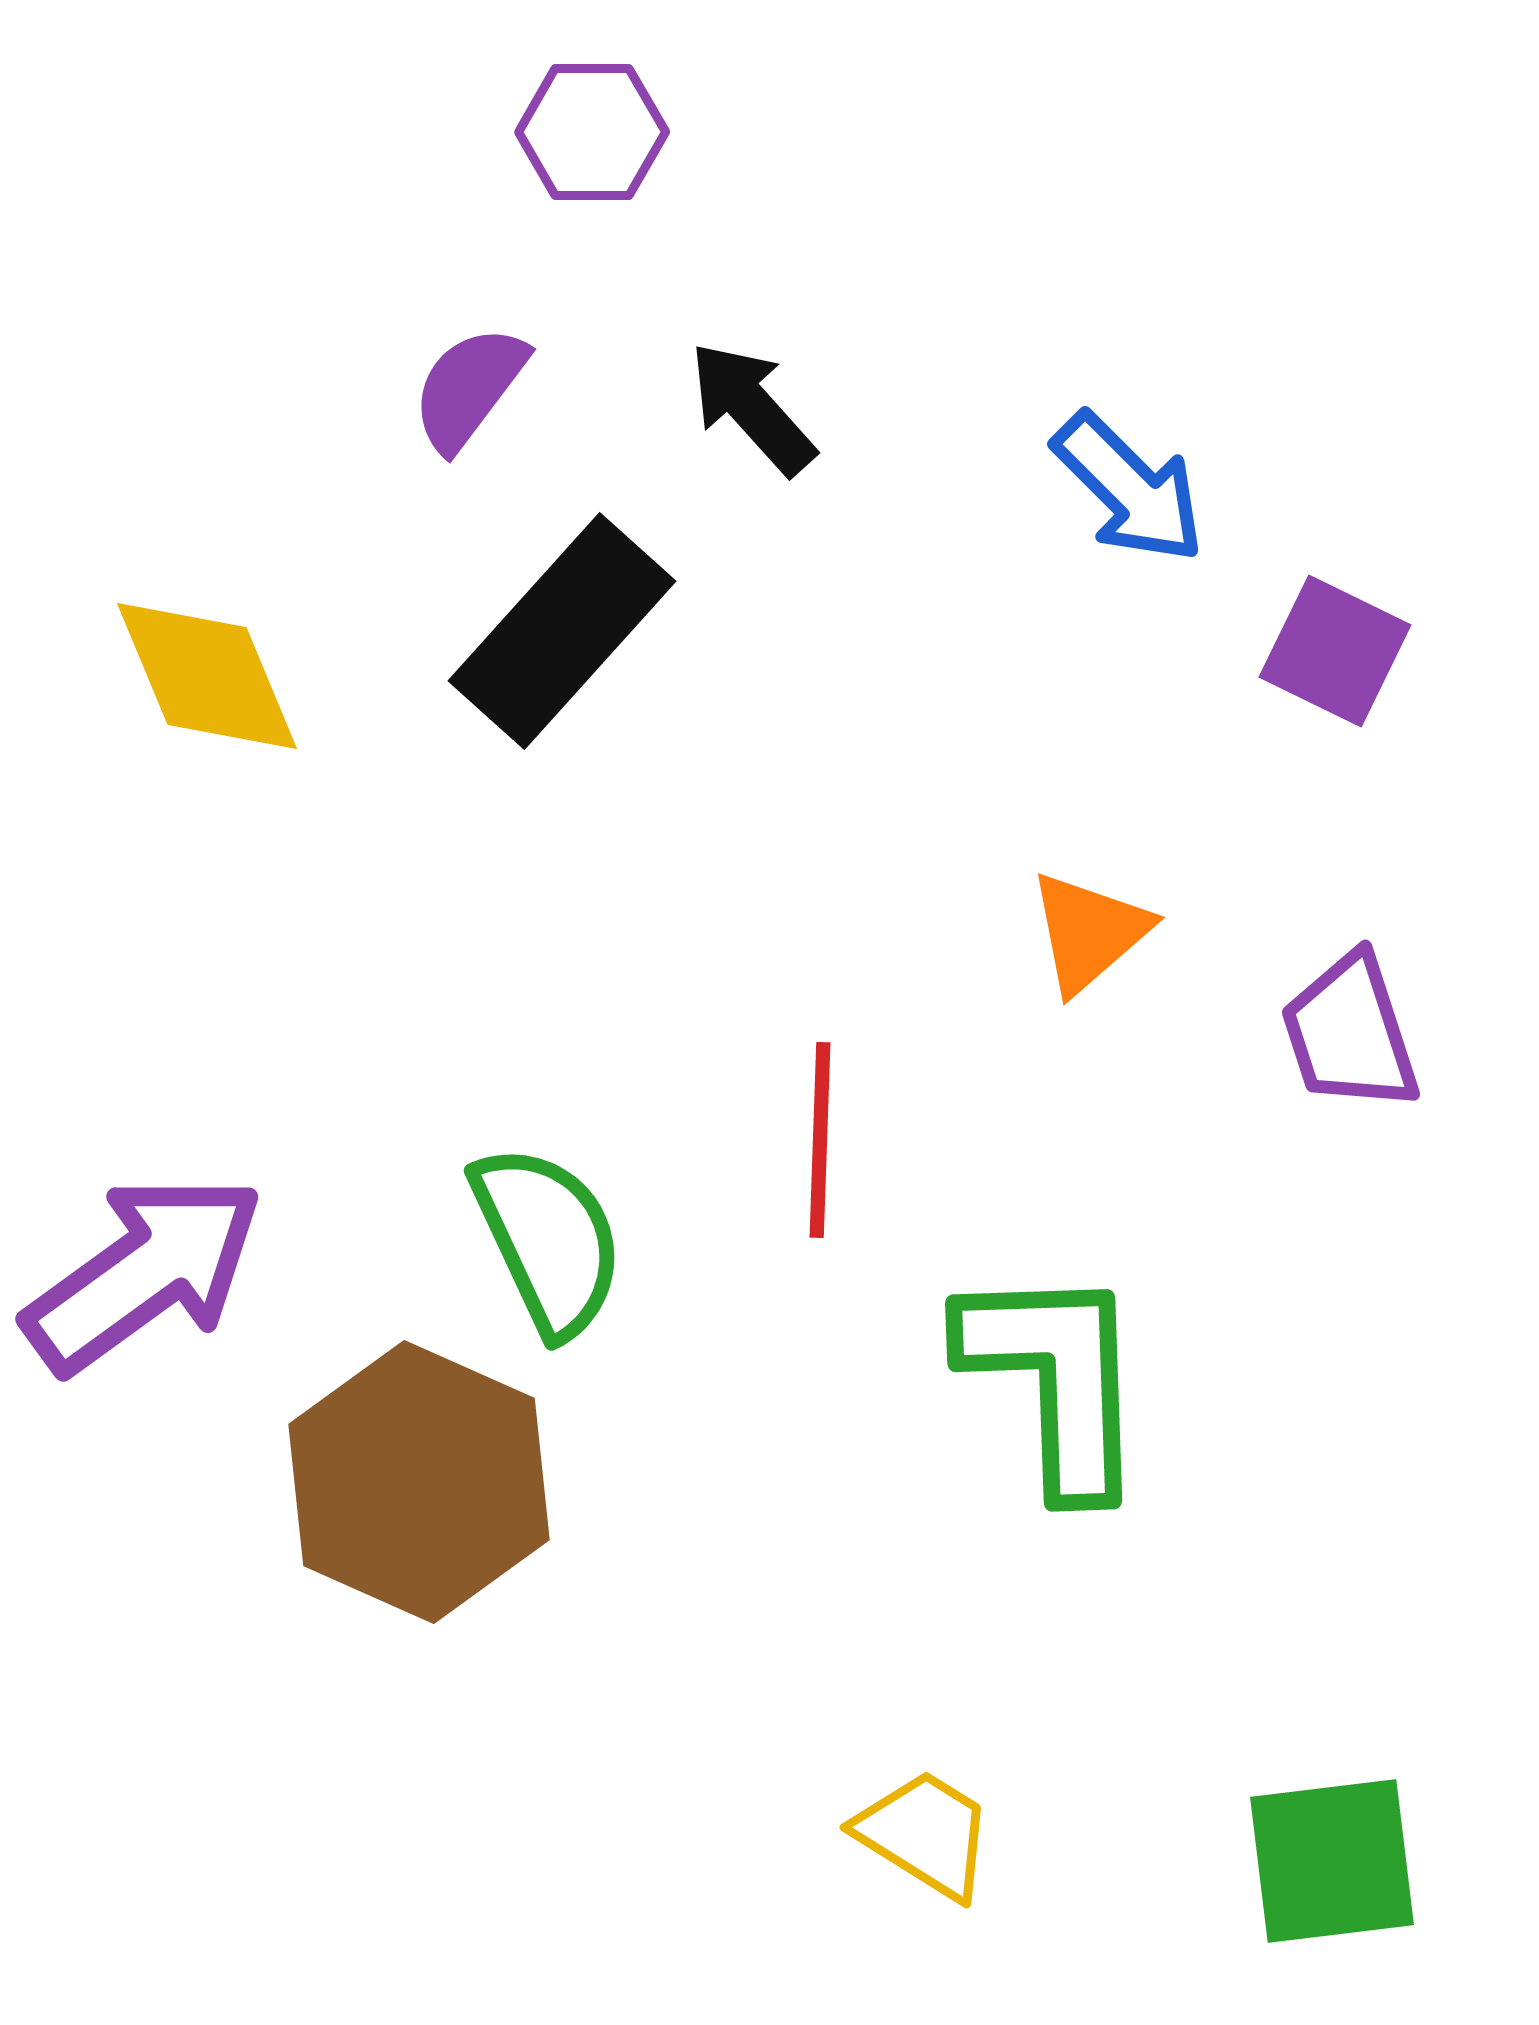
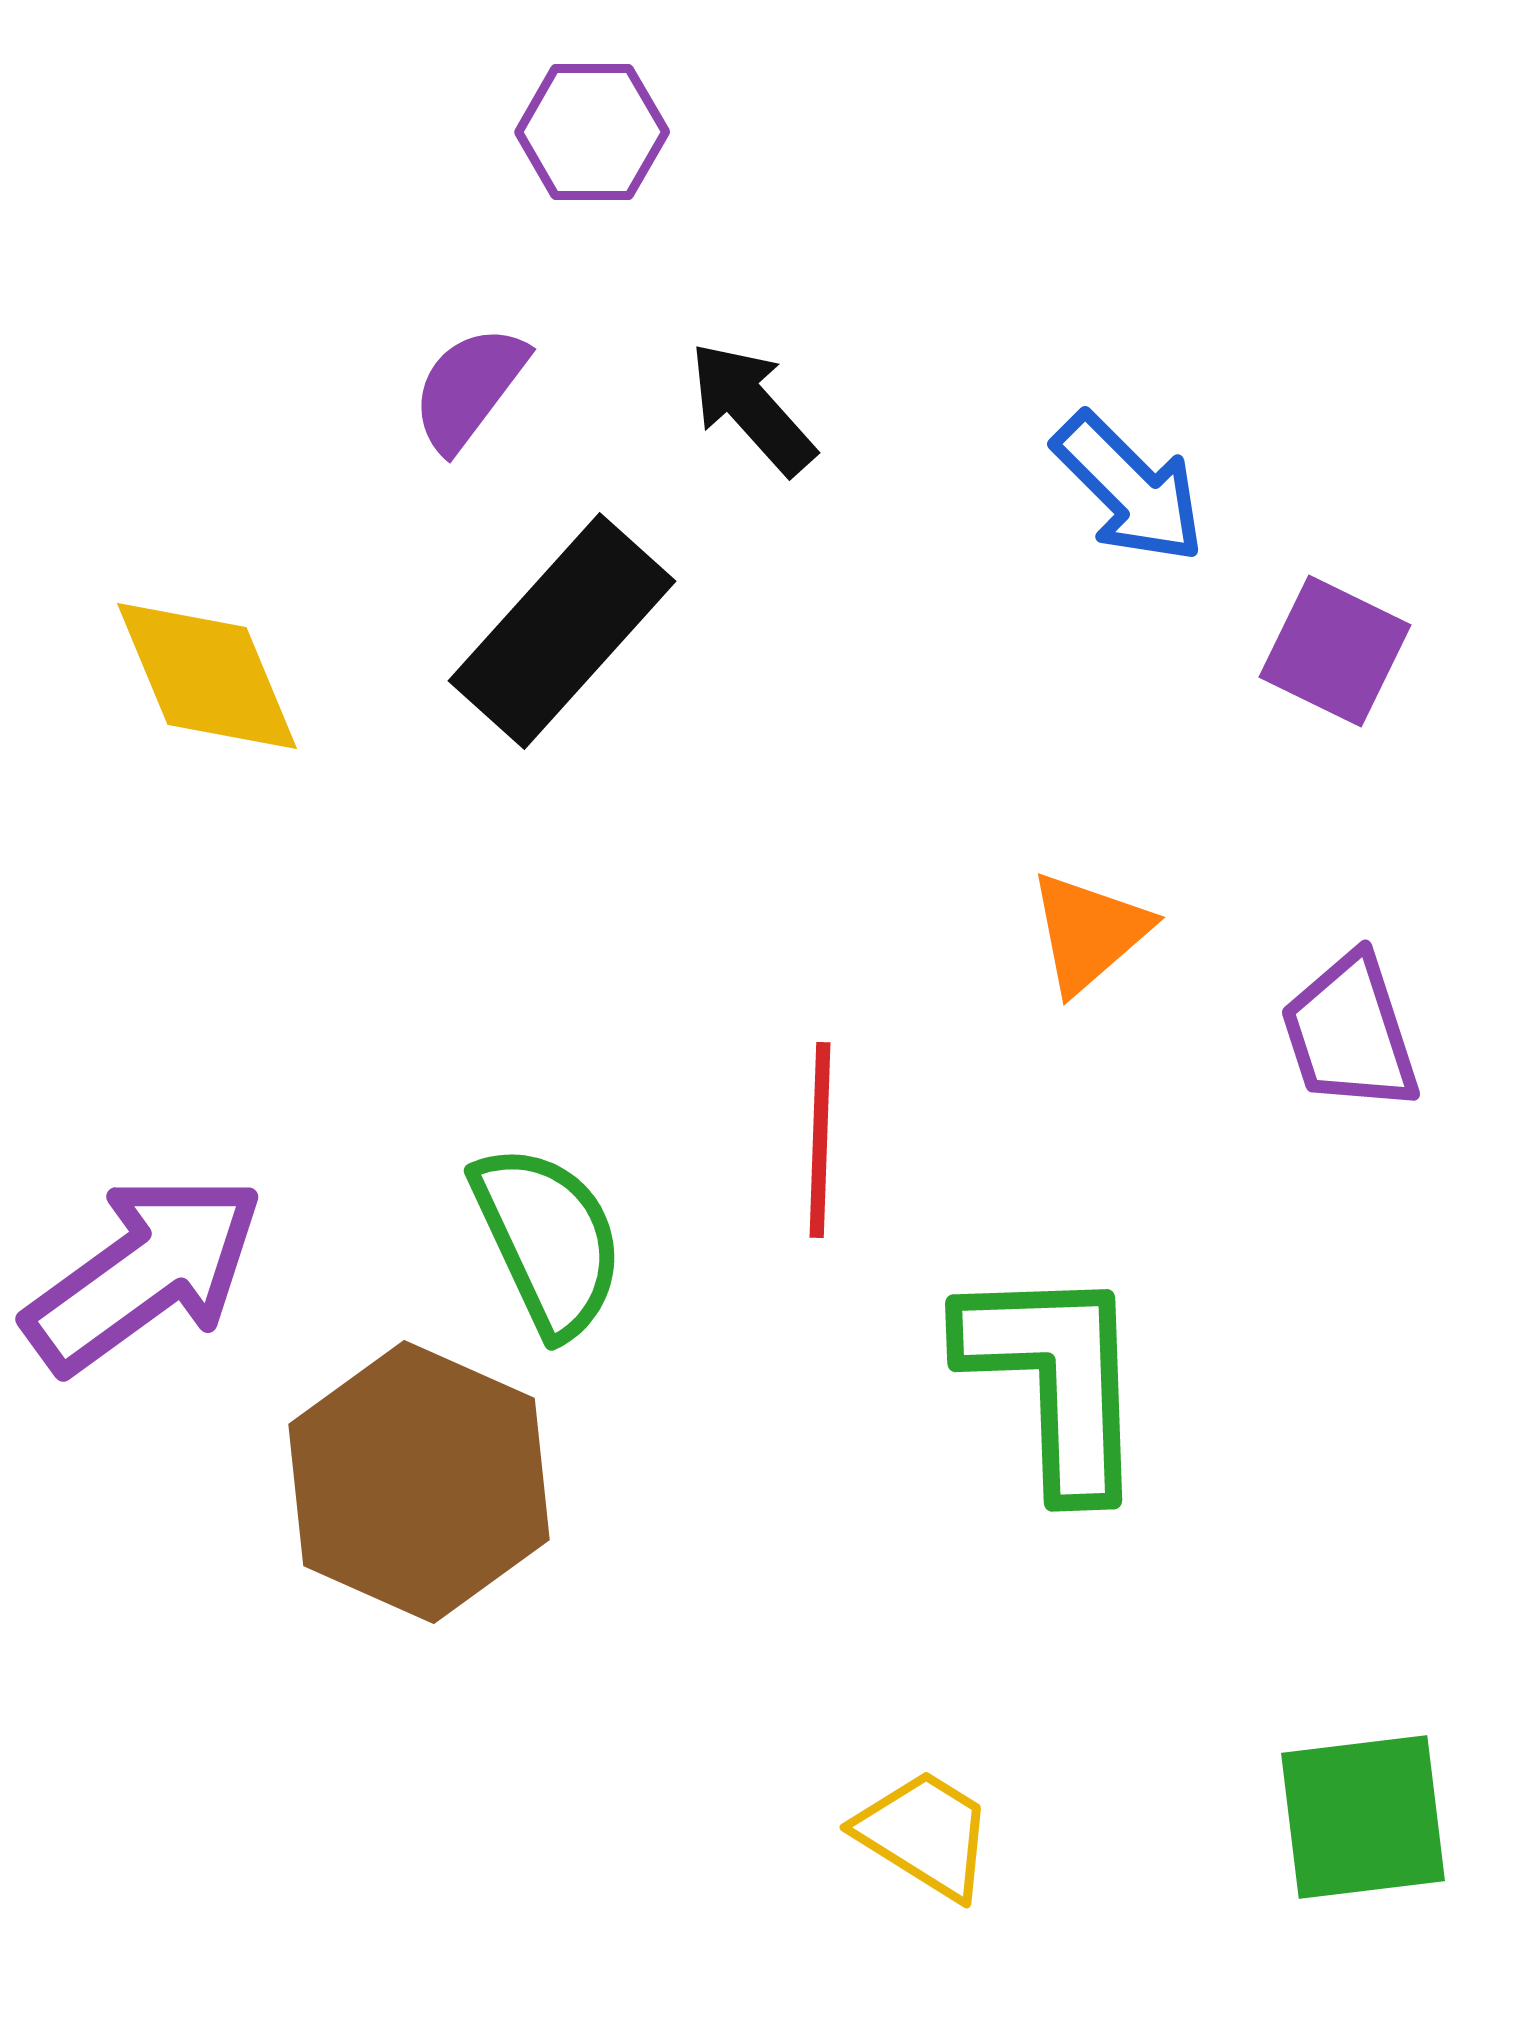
green square: moved 31 px right, 44 px up
